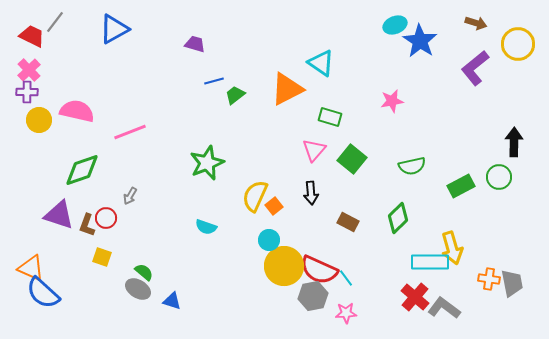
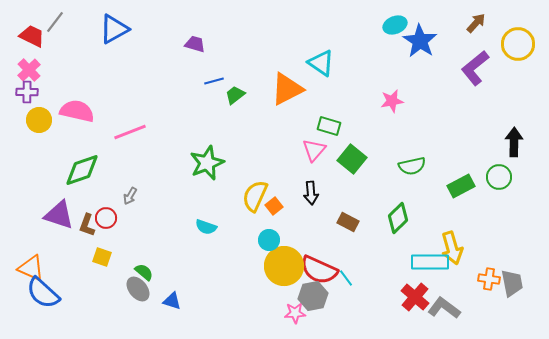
brown arrow at (476, 23): rotated 65 degrees counterclockwise
green rectangle at (330, 117): moved 1 px left, 9 px down
gray ellipse at (138, 289): rotated 20 degrees clockwise
pink star at (346, 313): moved 51 px left
